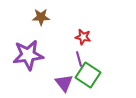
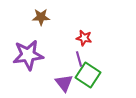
red star: moved 1 px right, 1 px down
